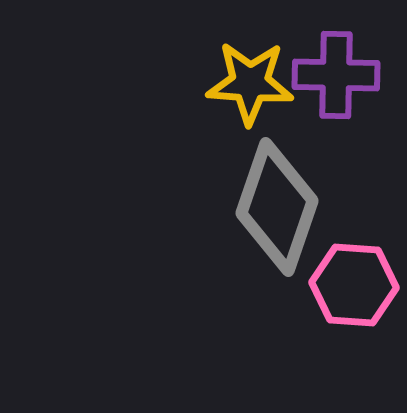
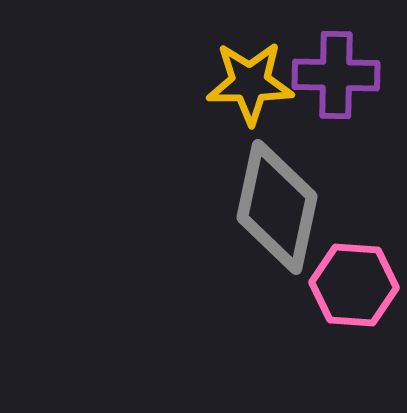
yellow star: rotated 4 degrees counterclockwise
gray diamond: rotated 7 degrees counterclockwise
